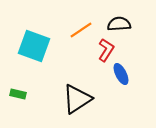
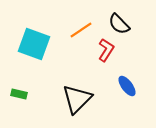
black semicircle: rotated 130 degrees counterclockwise
cyan square: moved 2 px up
blue ellipse: moved 6 px right, 12 px down; rotated 10 degrees counterclockwise
green rectangle: moved 1 px right
black triangle: rotated 12 degrees counterclockwise
